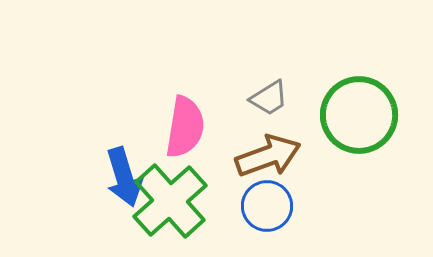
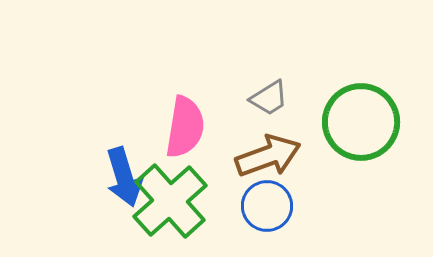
green circle: moved 2 px right, 7 px down
